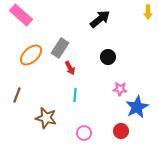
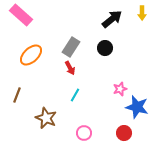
yellow arrow: moved 6 px left, 1 px down
black arrow: moved 12 px right
gray rectangle: moved 11 px right, 1 px up
black circle: moved 3 px left, 9 px up
pink star: rotated 24 degrees counterclockwise
cyan line: rotated 24 degrees clockwise
blue star: rotated 30 degrees counterclockwise
brown star: rotated 10 degrees clockwise
red circle: moved 3 px right, 2 px down
